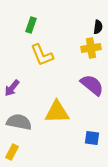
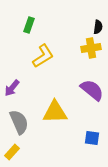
green rectangle: moved 2 px left
yellow L-shape: moved 1 px right, 1 px down; rotated 100 degrees counterclockwise
purple semicircle: moved 5 px down
yellow triangle: moved 2 px left
gray semicircle: rotated 55 degrees clockwise
yellow rectangle: rotated 14 degrees clockwise
